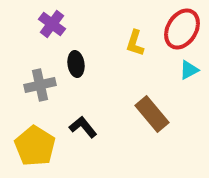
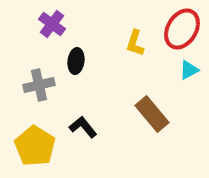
black ellipse: moved 3 px up; rotated 15 degrees clockwise
gray cross: moved 1 px left
